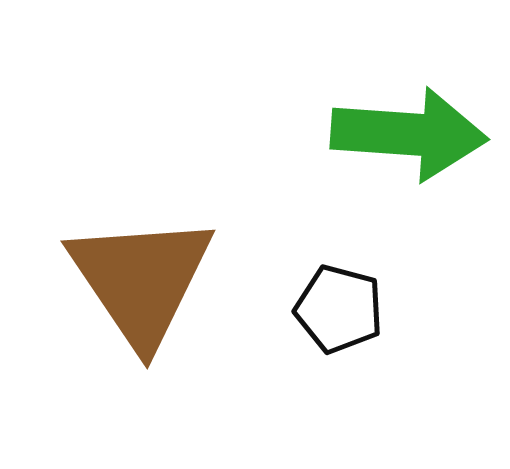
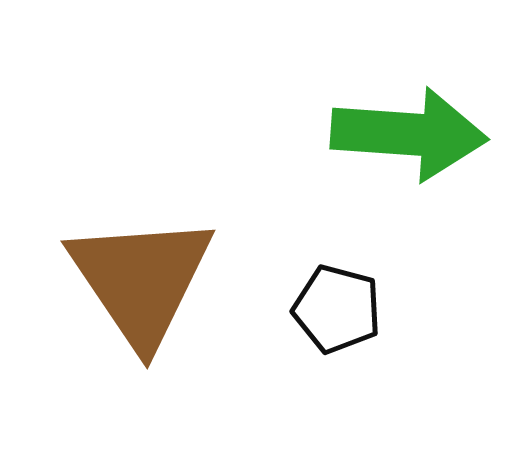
black pentagon: moved 2 px left
